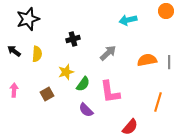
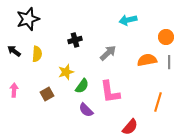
orange circle: moved 26 px down
black cross: moved 2 px right, 1 px down
green semicircle: moved 1 px left, 2 px down
